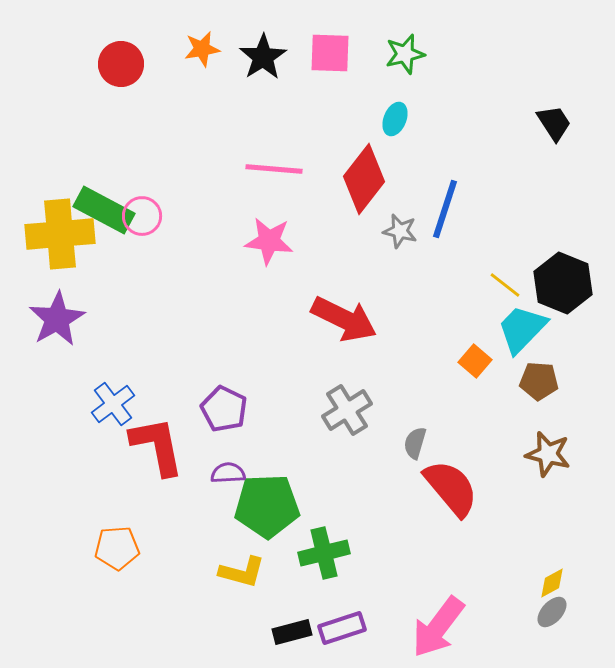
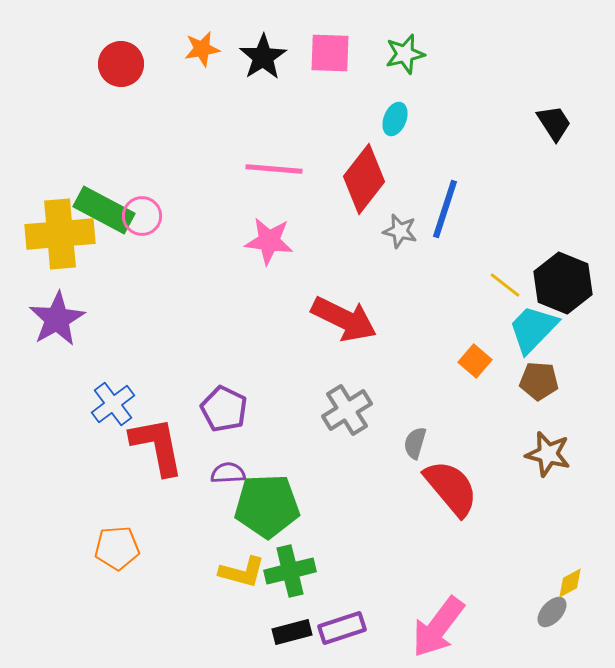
cyan trapezoid: moved 11 px right
green cross: moved 34 px left, 18 px down
yellow diamond: moved 18 px right
